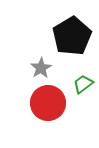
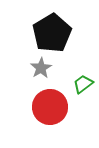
black pentagon: moved 20 px left, 3 px up
red circle: moved 2 px right, 4 px down
